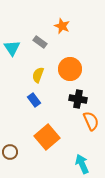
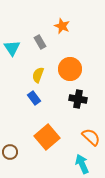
gray rectangle: rotated 24 degrees clockwise
blue rectangle: moved 2 px up
orange semicircle: moved 16 px down; rotated 24 degrees counterclockwise
